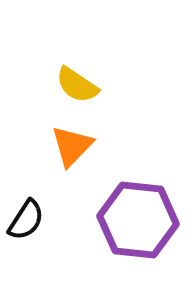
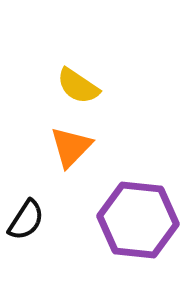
yellow semicircle: moved 1 px right, 1 px down
orange triangle: moved 1 px left, 1 px down
